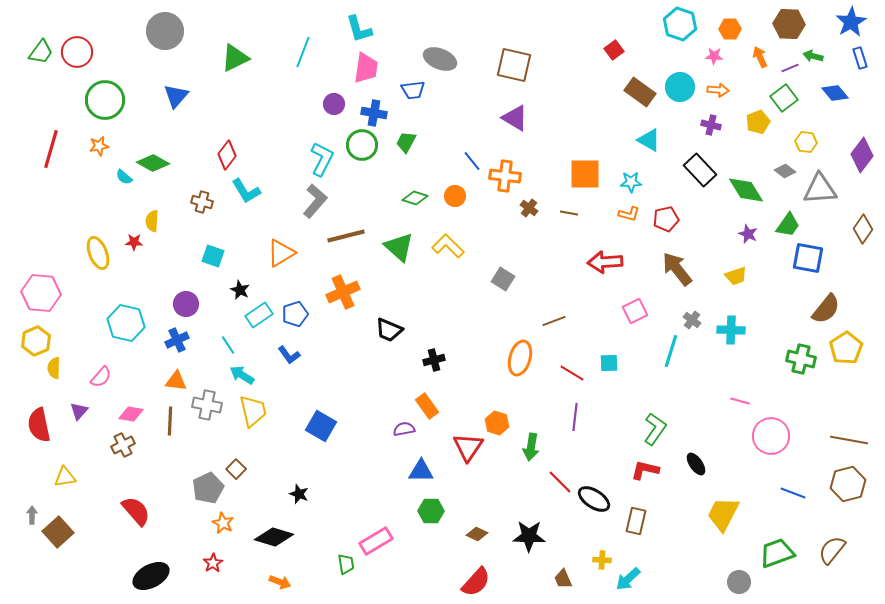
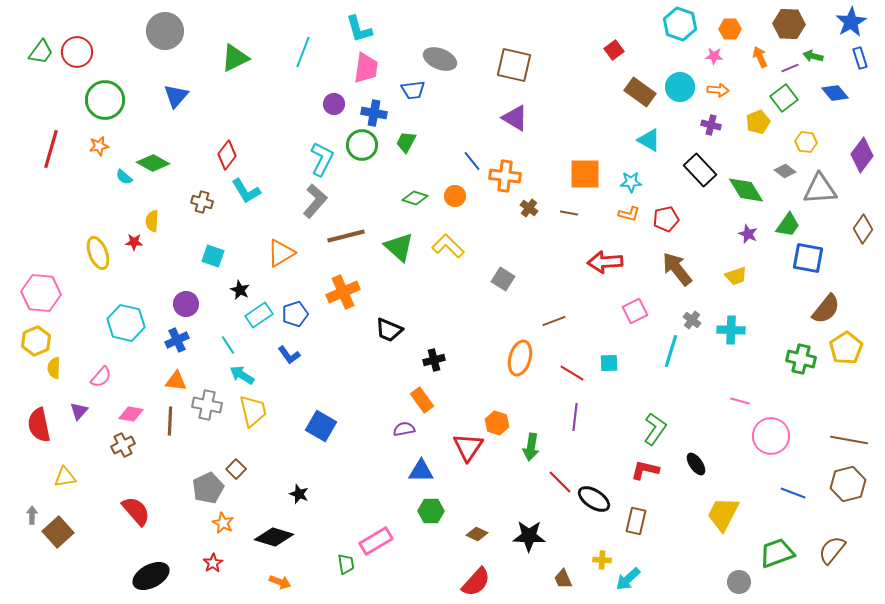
orange rectangle at (427, 406): moved 5 px left, 6 px up
